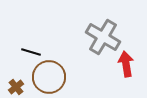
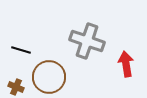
gray cross: moved 16 px left, 4 px down; rotated 12 degrees counterclockwise
black line: moved 10 px left, 2 px up
brown cross: rotated 28 degrees counterclockwise
